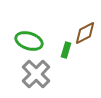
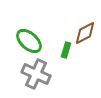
green ellipse: rotated 24 degrees clockwise
gray cross: rotated 20 degrees counterclockwise
